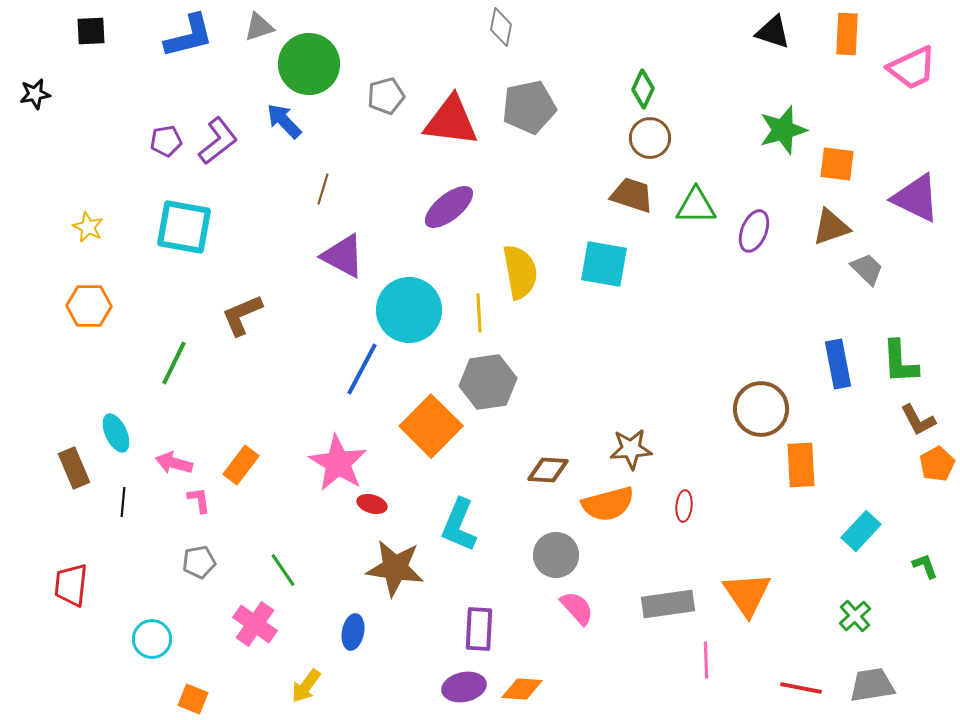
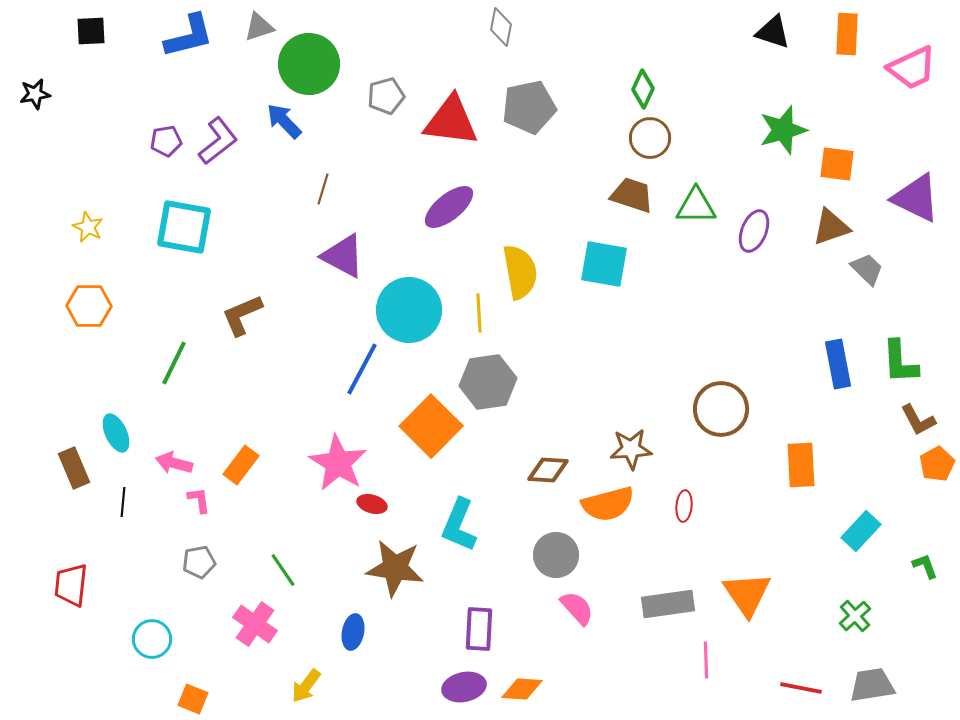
brown circle at (761, 409): moved 40 px left
